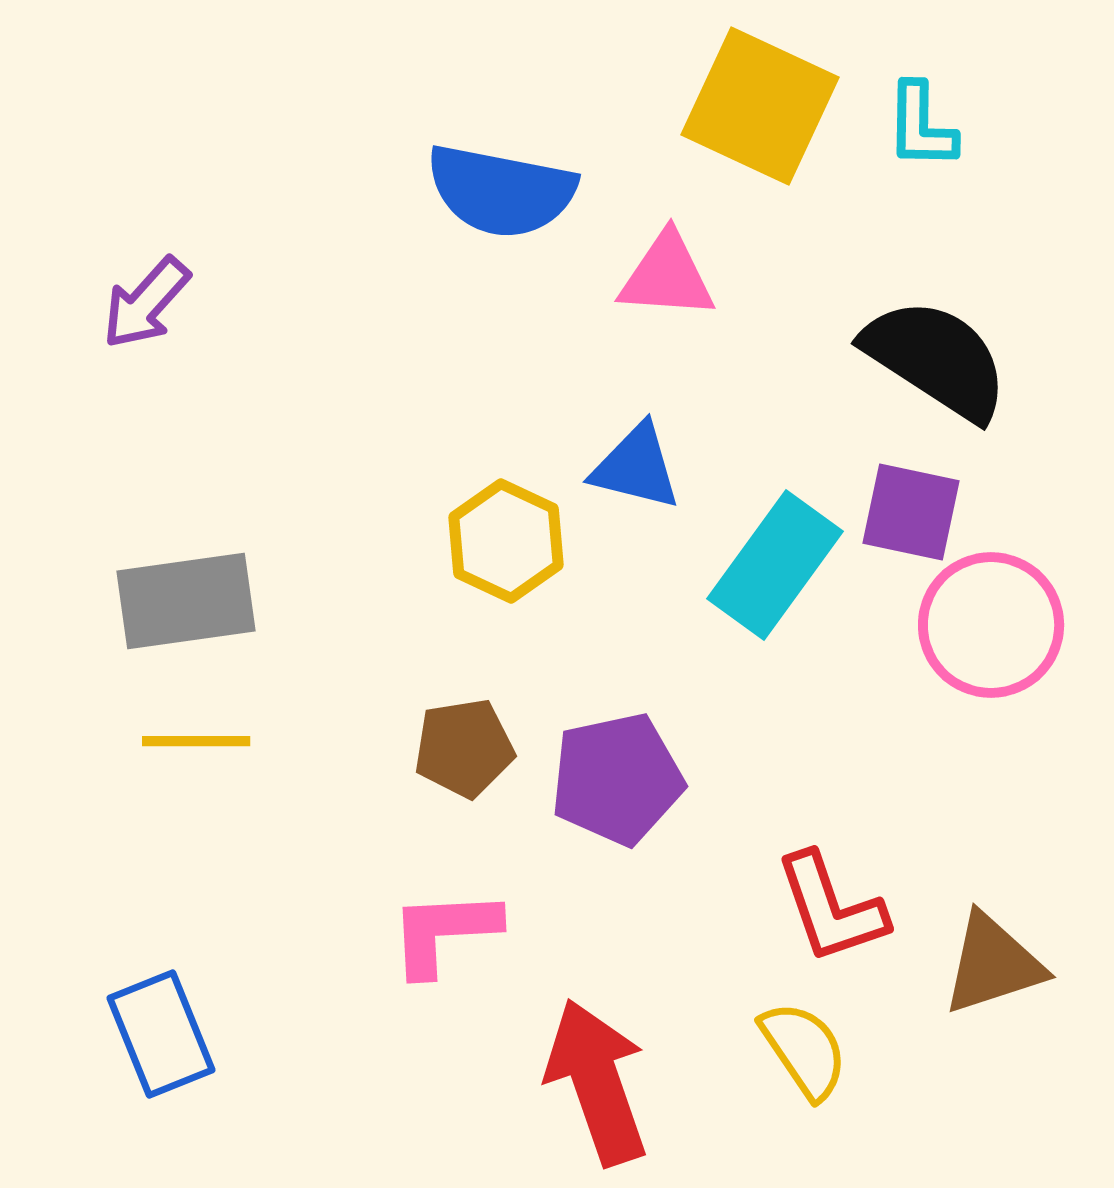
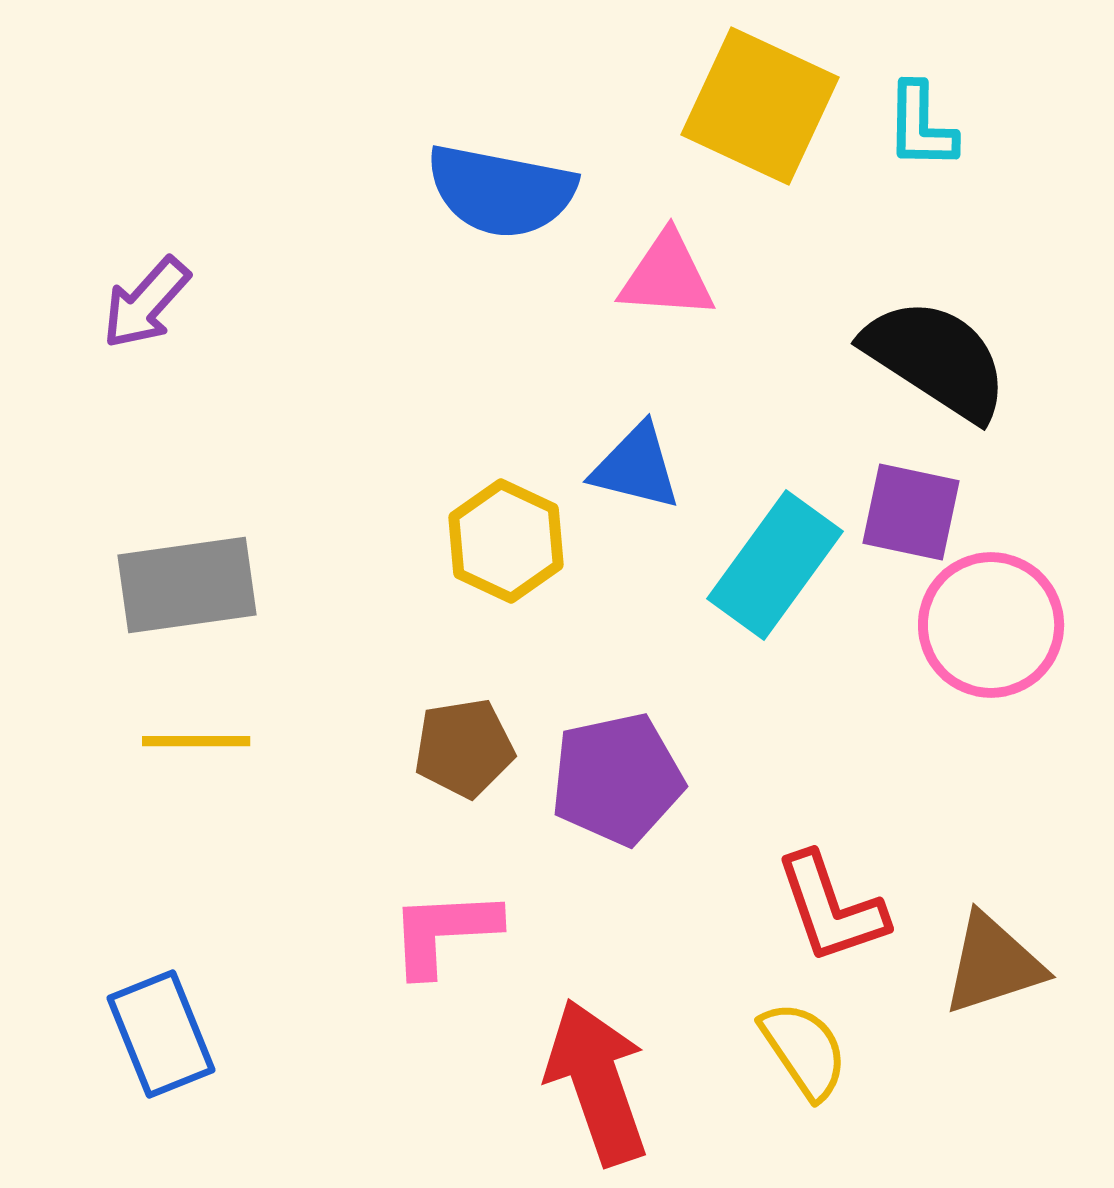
gray rectangle: moved 1 px right, 16 px up
